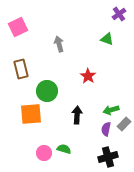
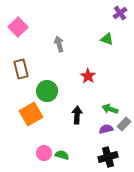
purple cross: moved 1 px right, 1 px up
pink square: rotated 18 degrees counterclockwise
green arrow: moved 1 px left, 1 px up; rotated 35 degrees clockwise
orange square: rotated 25 degrees counterclockwise
purple semicircle: rotated 64 degrees clockwise
green semicircle: moved 2 px left, 6 px down
